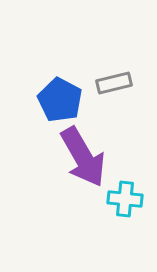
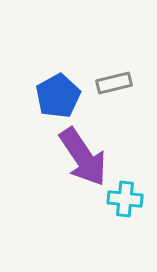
blue pentagon: moved 2 px left, 4 px up; rotated 15 degrees clockwise
purple arrow: rotated 4 degrees counterclockwise
